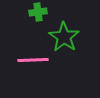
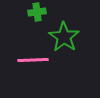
green cross: moved 1 px left
